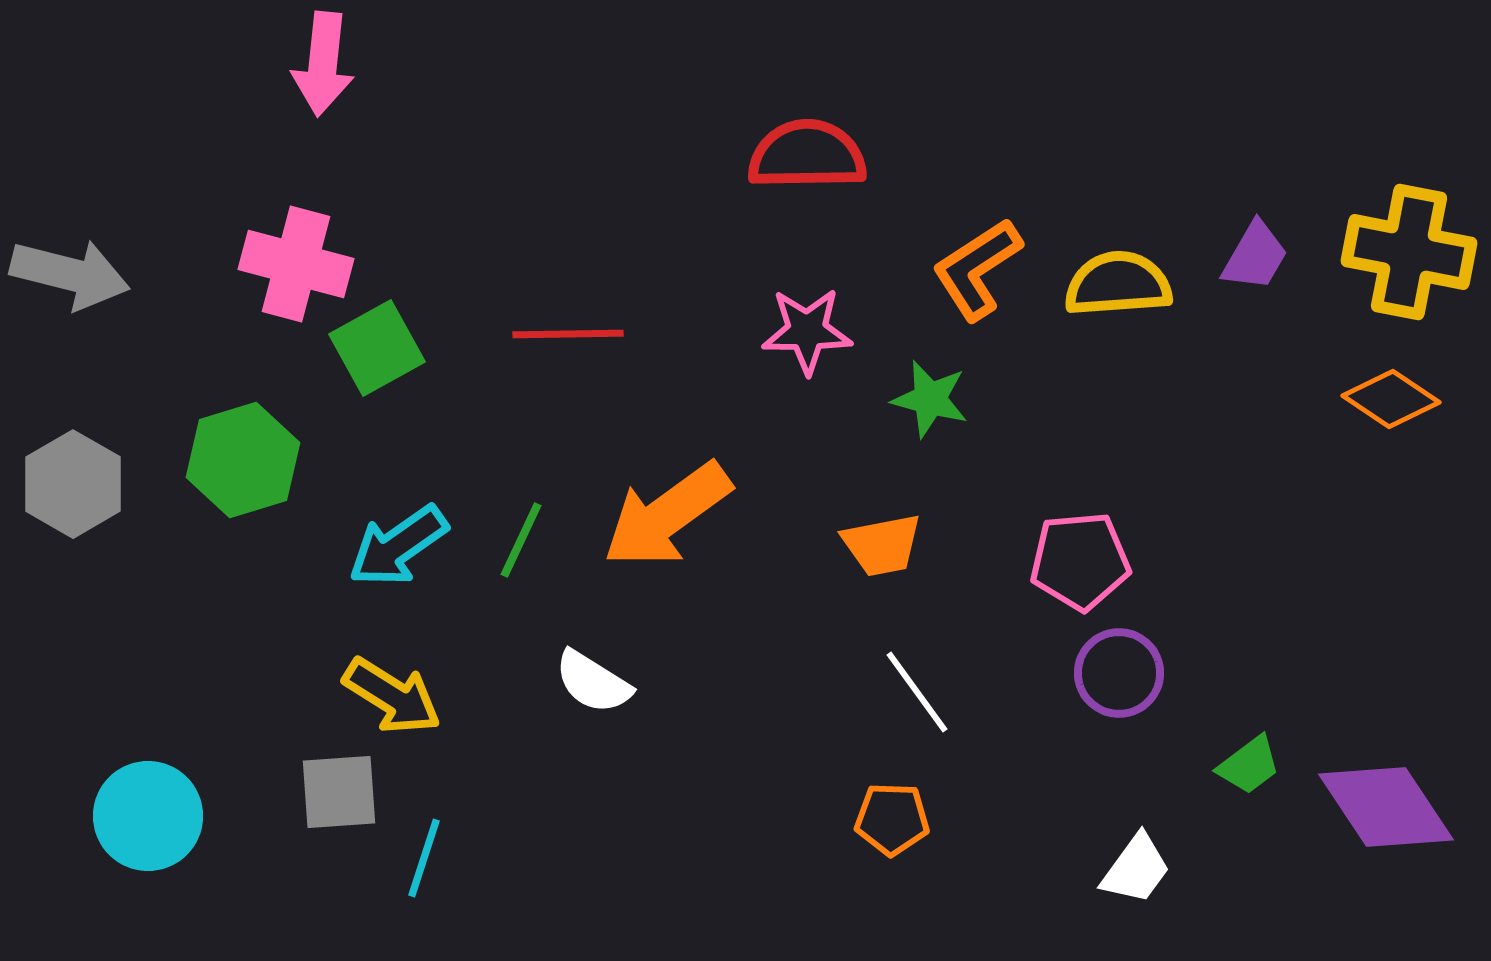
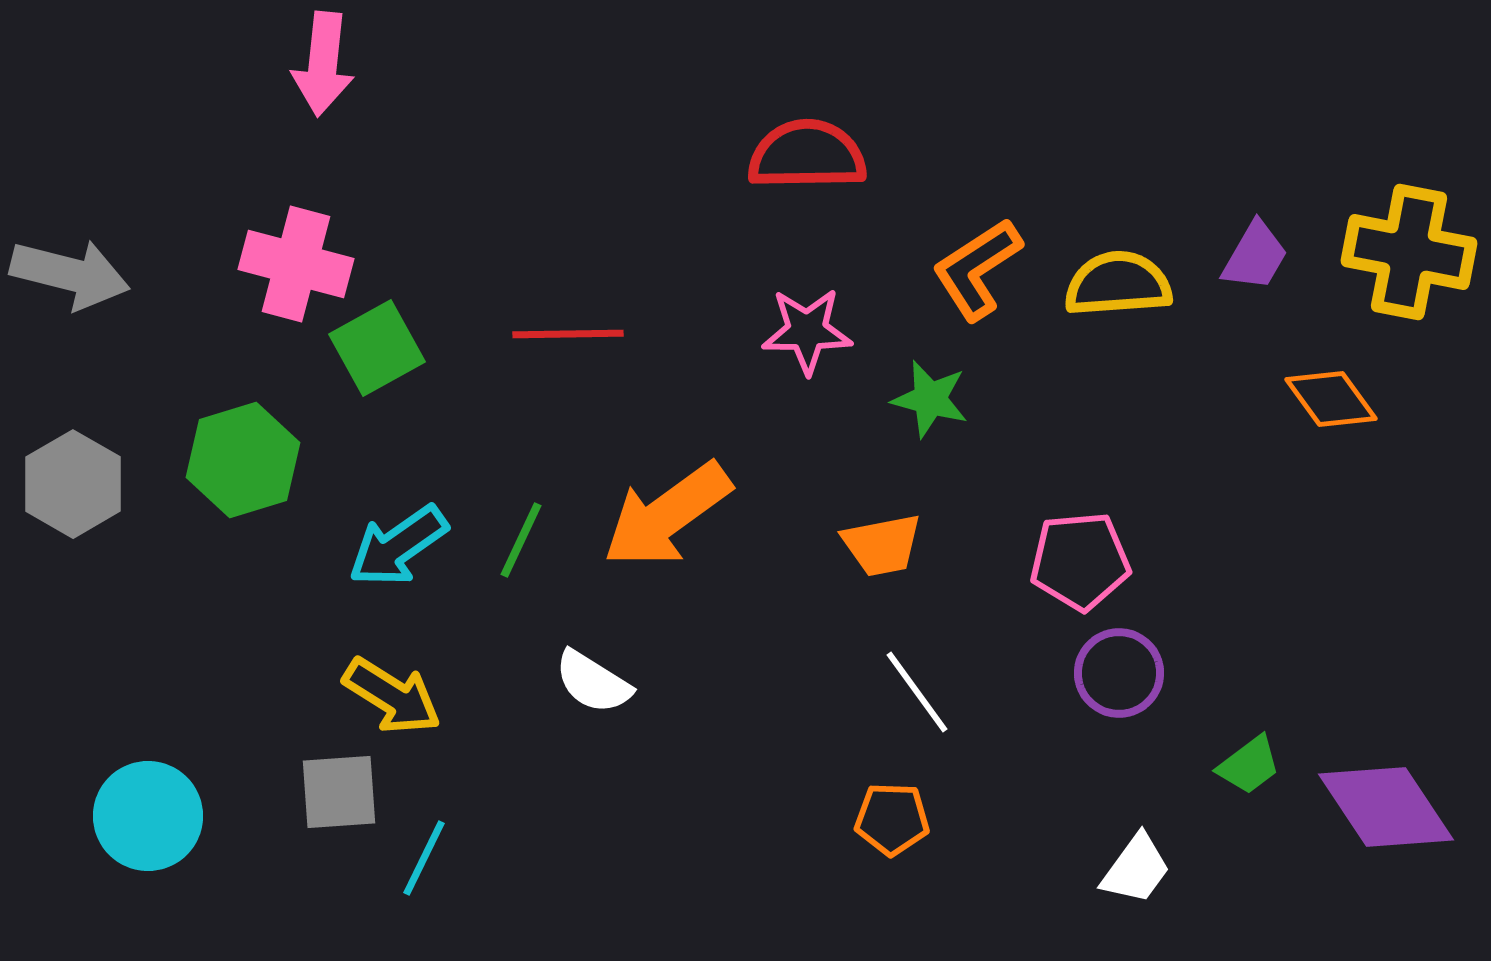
orange diamond: moved 60 px left; rotated 20 degrees clockwise
cyan line: rotated 8 degrees clockwise
